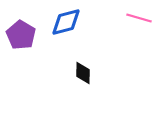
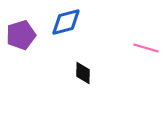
pink line: moved 7 px right, 30 px down
purple pentagon: rotated 24 degrees clockwise
